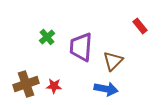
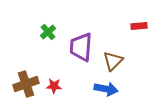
red rectangle: moved 1 px left; rotated 56 degrees counterclockwise
green cross: moved 1 px right, 5 px up
